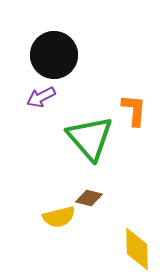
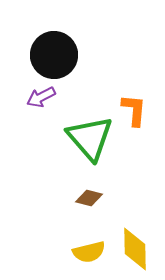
yellow semicircle: moved 30 px right, 35 px down
yellow diamond: moved 2 px left
